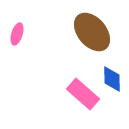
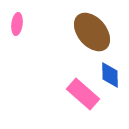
pink ellipse: moved 10 px up; rotated 10 degrees counterclockwise
blue diamond: moved 2 px left, 4 px up
